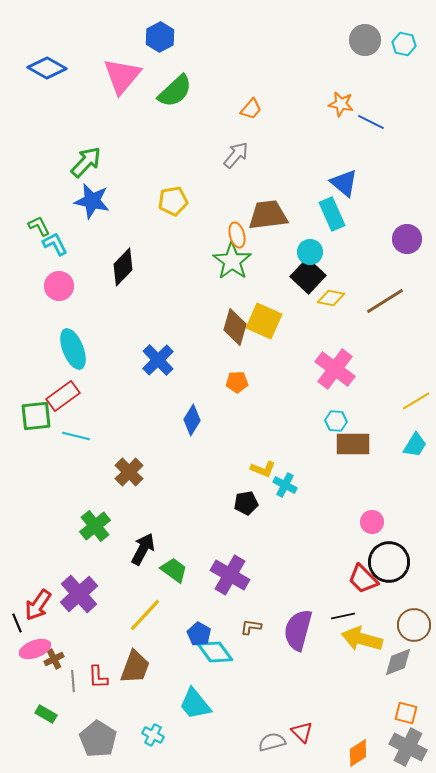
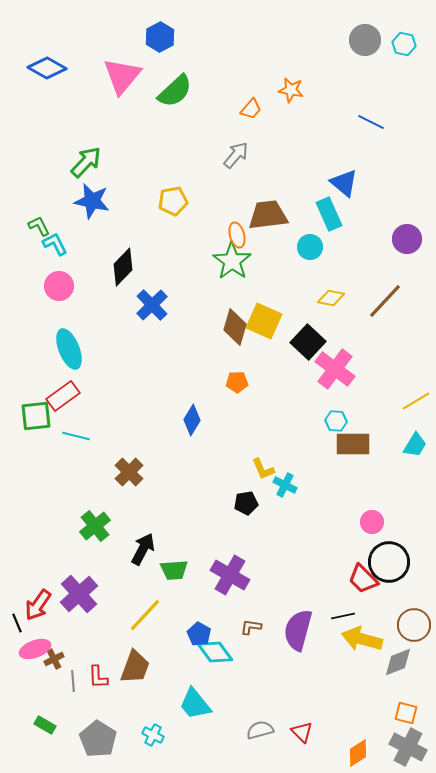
orange star at (341, 104): moved 50 px left, 14 px up
cyan rectangle at (332, 214): moved 3 px left
cyan circle at (310, 252): moved 5 px up
black square at (308, 276): moved 66 px down
brown line at (385, 301): rotated 15 degrees counterclockwise
cyan ellipse at (73, 349): moved 4 px left
blue cross at (158, 360): moved 6 px left, 55 px up
yellow L-shape at (263, 469): rotated 45 degrees clockwise
green trapezoid at (174, 570): rotated 140 degrees clockwise
green rectangle at (46, 714): moved 1 px left, 11 px down
gray semicircle at (272, 742): moved 12 px left, 12 px up
